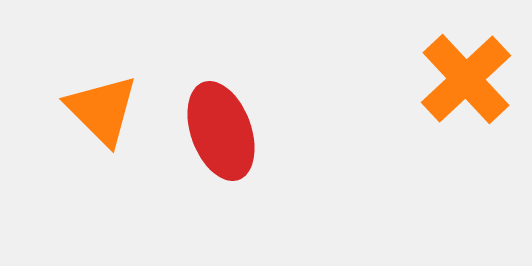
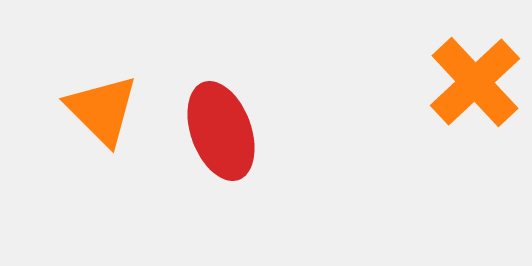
orange cross: moved 9 px right, 3 px down
